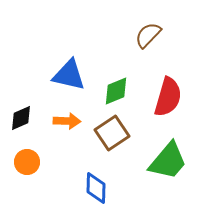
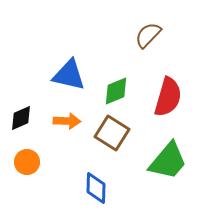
brown square: rotated 24 degrees counterclockwise
